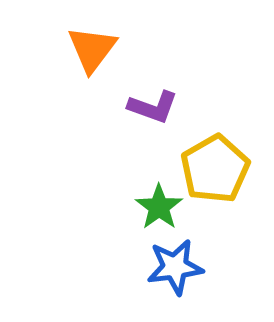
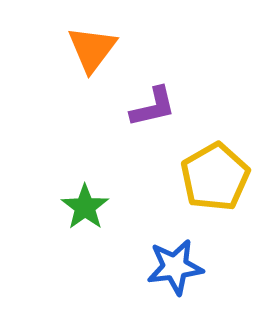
purple L-shape: rotated 33 degrees counterclockwise
yellow pentagon: moved 8 px down
green star: moved 74 px left
